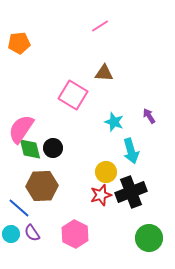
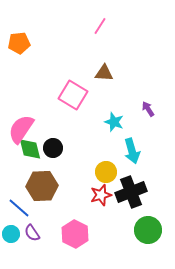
pink line: rotated 24 degrees counterclockwise
purple arrow: moved 1 px left, 7 px up
cyan arrow: moved 1 px right
green circle: moved 1 px left, 8 px up
